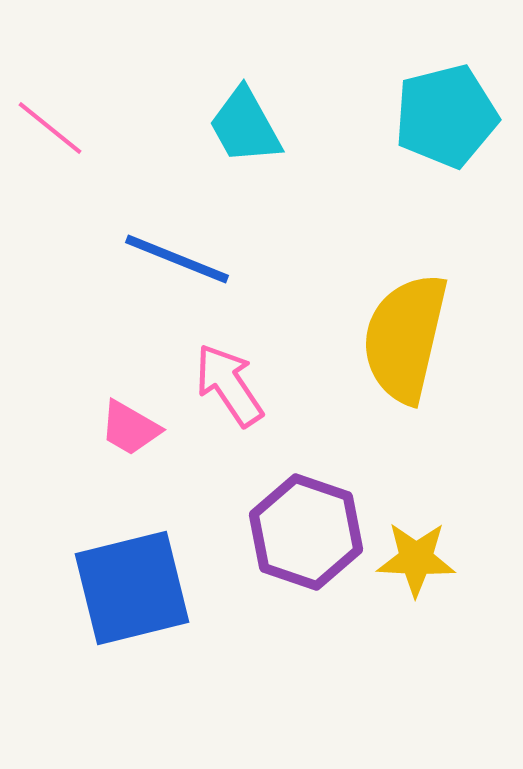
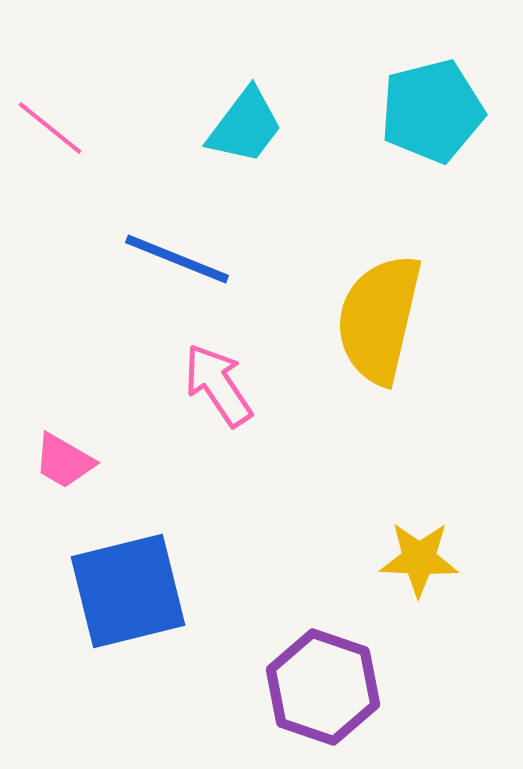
cyan pentagon: moved 14 px left, 5 px up
cyan trapezoid: rotated 114 degrees counterclockwise
yellow semicircle: moved 26 px left, 19 px up
pink arrow: moved 11 px left
pink trapezoid: moved 66 px left, 33 px down
purple hexagon: moved 17 px right, 155 px down
yellow star: moved 3 px right
blue square: moved 4 px left, 3 px down
